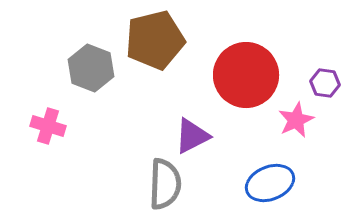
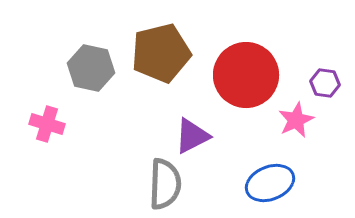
brown pentagon: moved 6 px right, 13 px down
gray hexagon: rotated 9 degrees counterclockwise
pink cross: moved 1 px left, 2 px up
